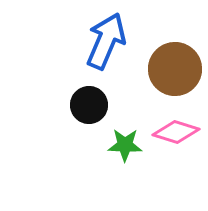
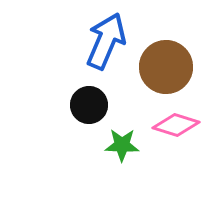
brown circle: moved 9 px left, 2 px up
pink diamond: moved 7 px up
green star: moved 3 px left
